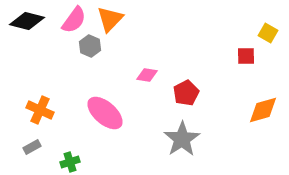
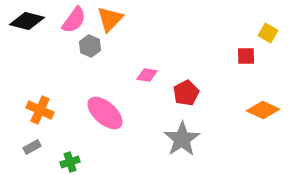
orange diamond: rotated 40 degrees clockwise
